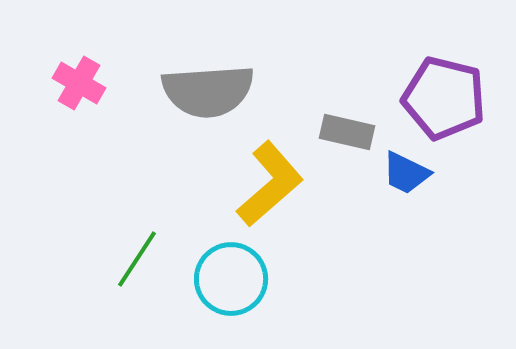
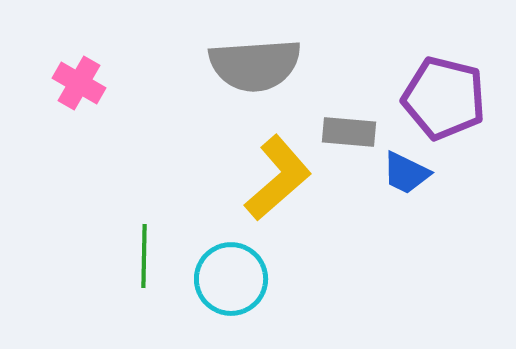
gray semicircle: moved 47 px right, 26 px up
gray rectangle: moved 2 px right; rotated 8 degrees counterclockwise
yellow L-shape: moved 8 px right, 6 px up
green line: moved 7 px right, 3 px up; rotated 32 degrees counterclockwise
